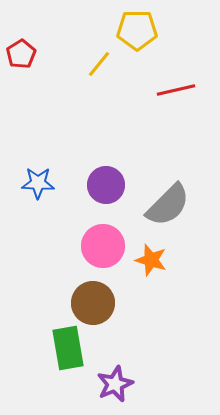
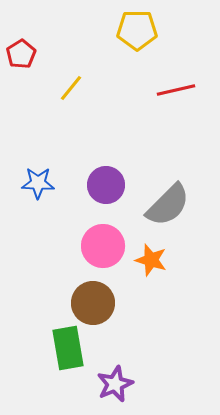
yellow line: moved 28 px left, 24 px down
